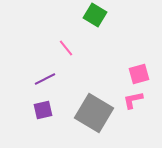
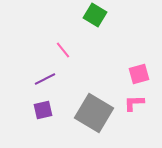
pink line: moved 3 px left, 2 px down
pink L-shape: moved 1 px right, 3 px down; rotated 10 degrees clockwise
